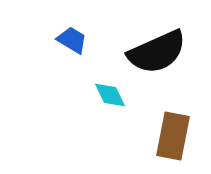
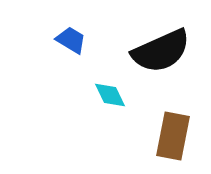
blue trapezoid: moved 1 px left
black semicircle: moved 4 px right, 1 px up
